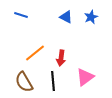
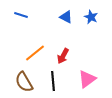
blue star: rotated 24 degrees counterclockwise
red arrow: moved 2 px right, 2 px up; rotated 21 degrees clockwise
pink triangle: moved 2 px right, 2 px down
